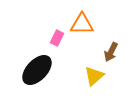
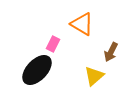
orange triangle: rotated 30 degrees clockwise
pink rectangle: moved 4 px left, 6 px down
